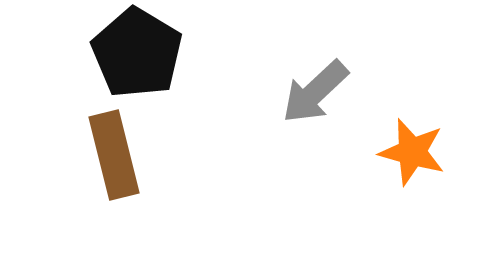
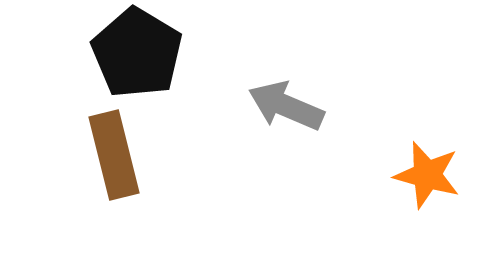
gray arrow: moved 29 px left, 14 px down; rotated 66 degrees clockwise
orange star: moved 15 px right, 23 px down
